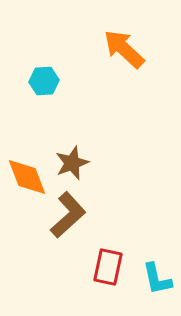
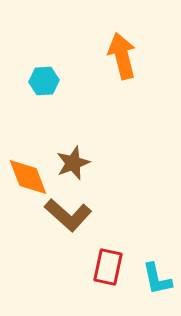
orange arrow: moved 2 px left, 7 px down; rotated 33 degrees clockwise
brown star: moved 1 px right
orange diamond: moved 1 px right
brown L-shape: rotated 84 degrees clockwise
